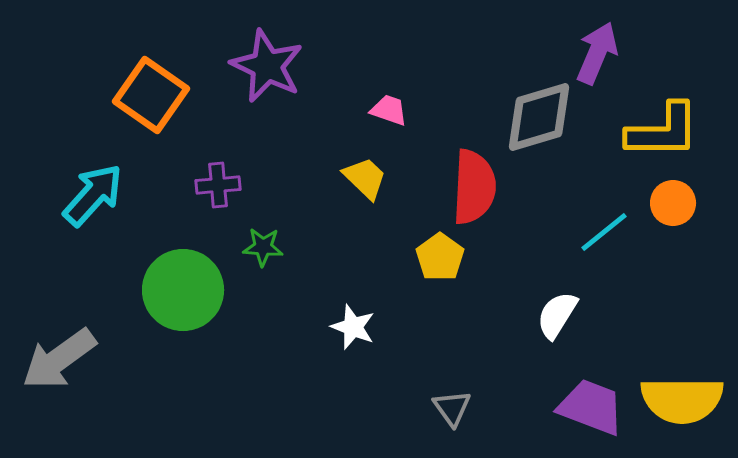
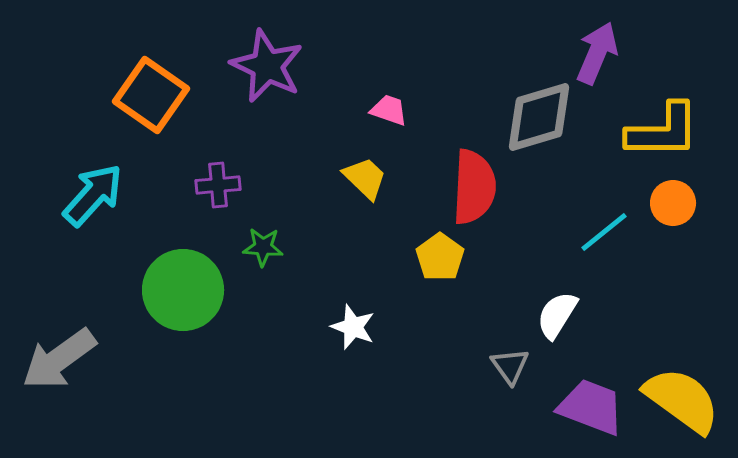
yellow semicircle: rotated 144 degrees counterclockwise
gray triangle: moved 58 px right, 42 px up
